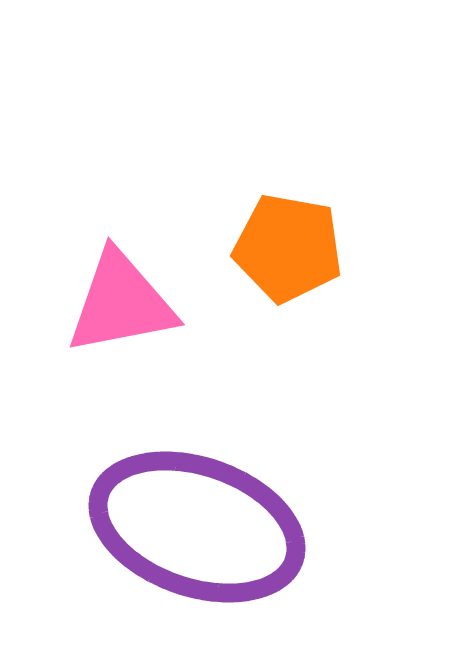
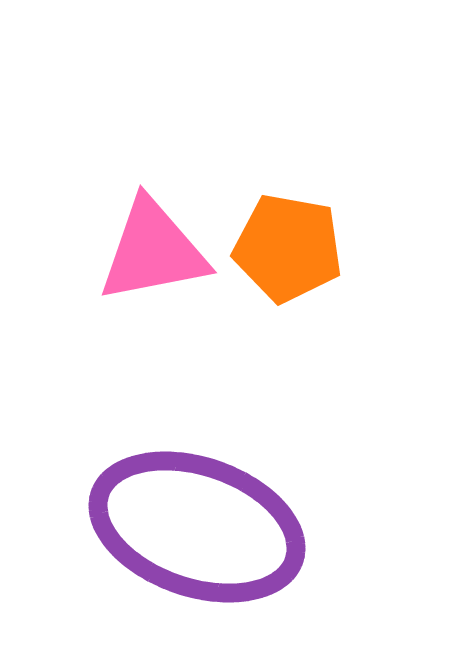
pink triangle: moved 32 px right, 52 px up
